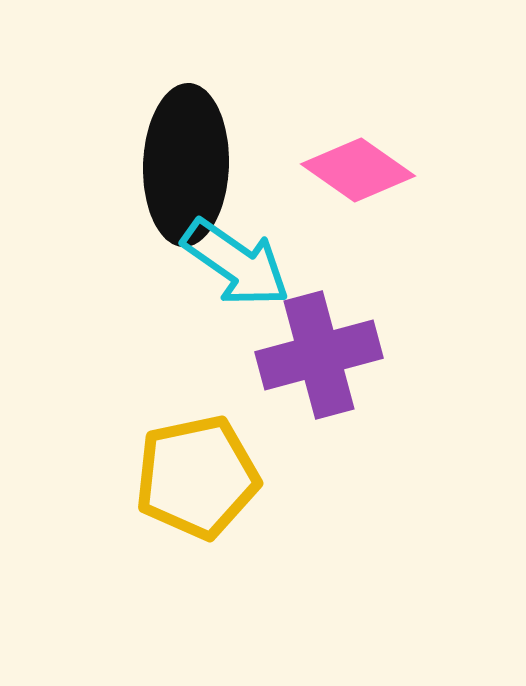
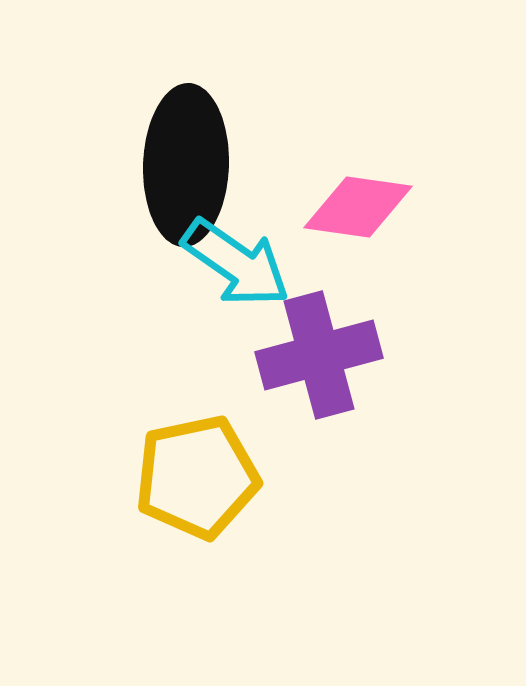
pink diamond: moved 37 px down; rotated 27 degrees counterclockwise
